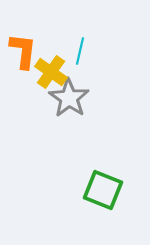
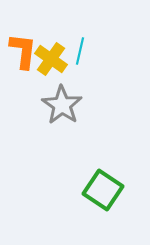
yellow cross: moved 13 px up
gray star: moved 7 px left, 7 px down
green square: rotated 12 degrees clockwise
